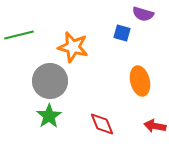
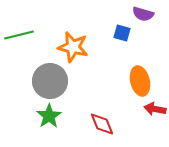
red arrow: moved 17 px up
